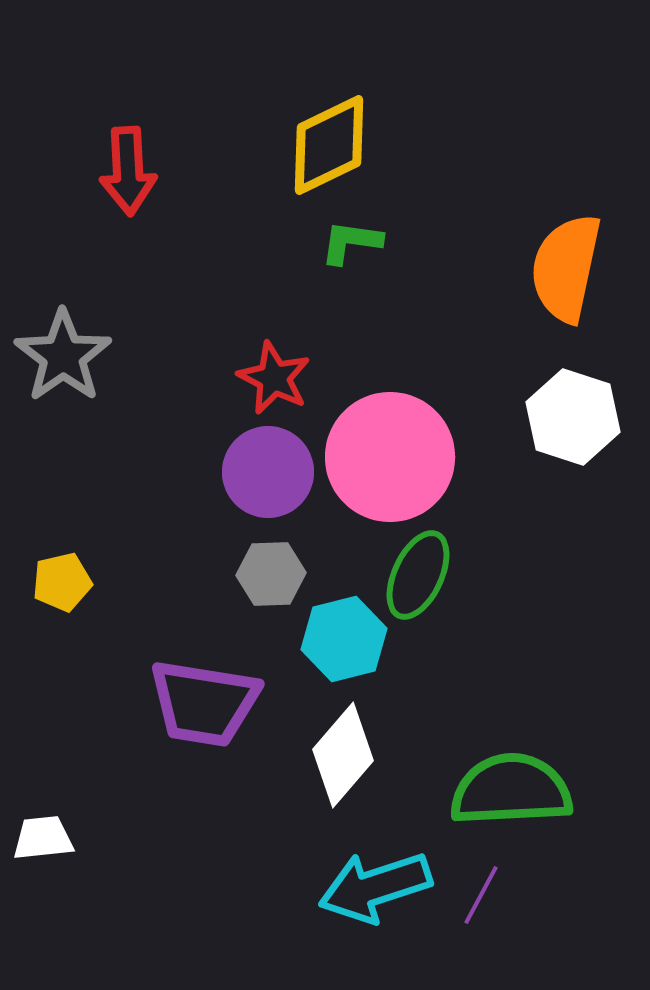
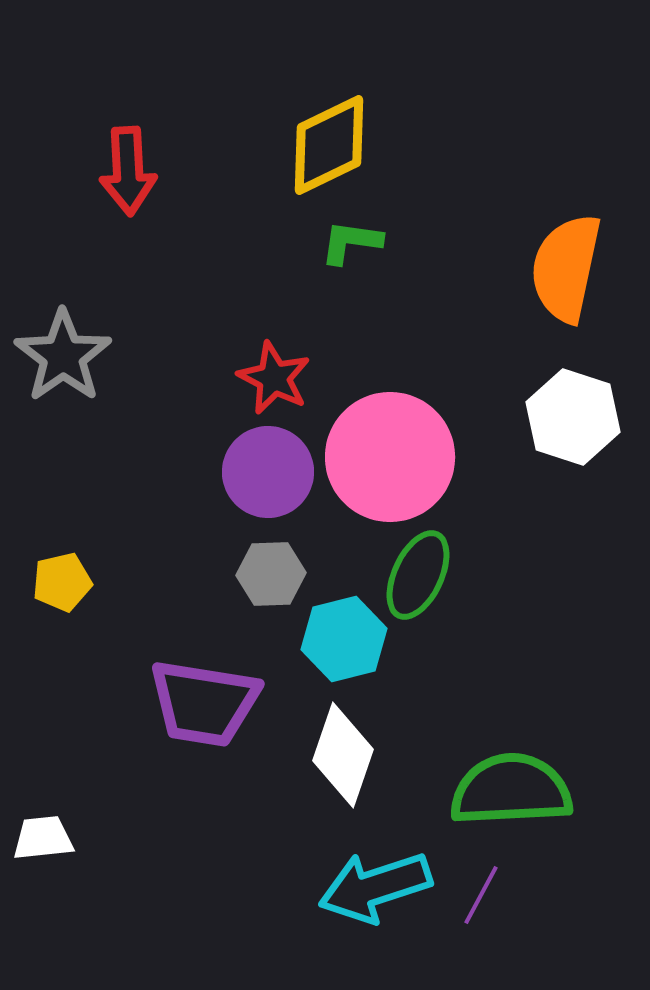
white diamond: rotated 22 degrees counterclockwise
